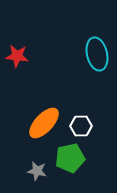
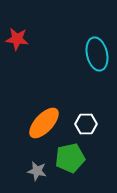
red star: moved 17 px up
white hexagon: moved 5 px right, 2 px up
